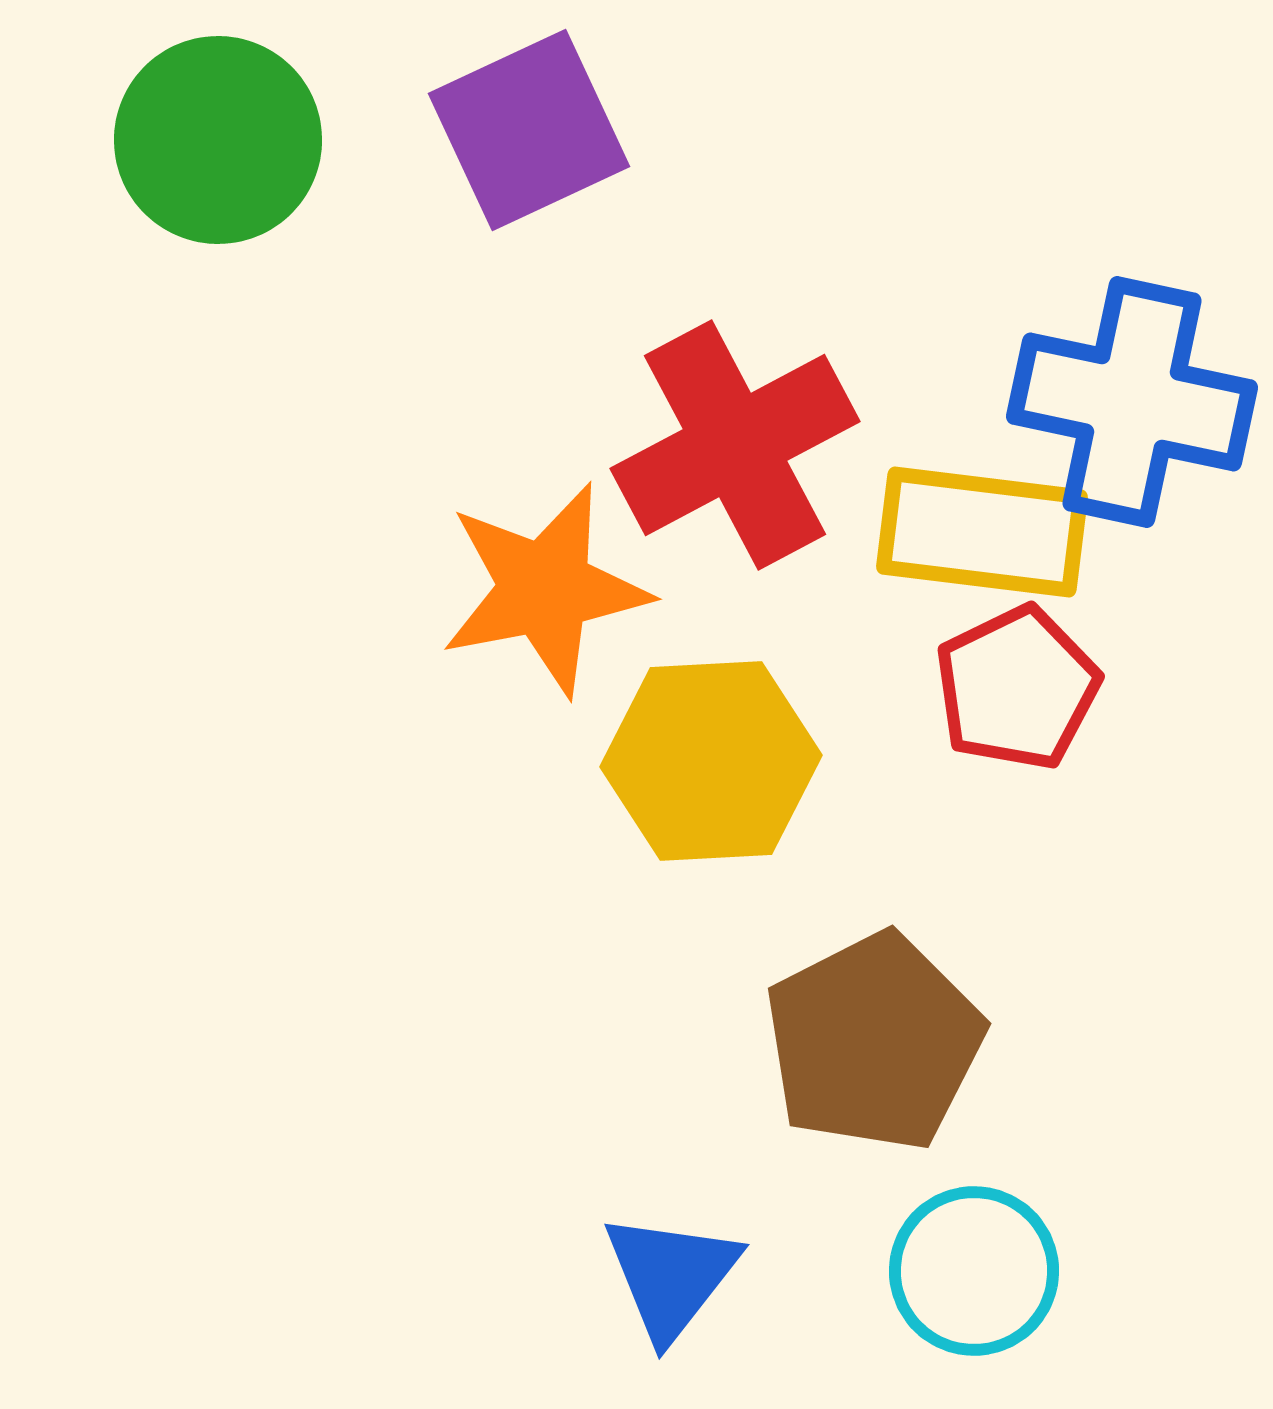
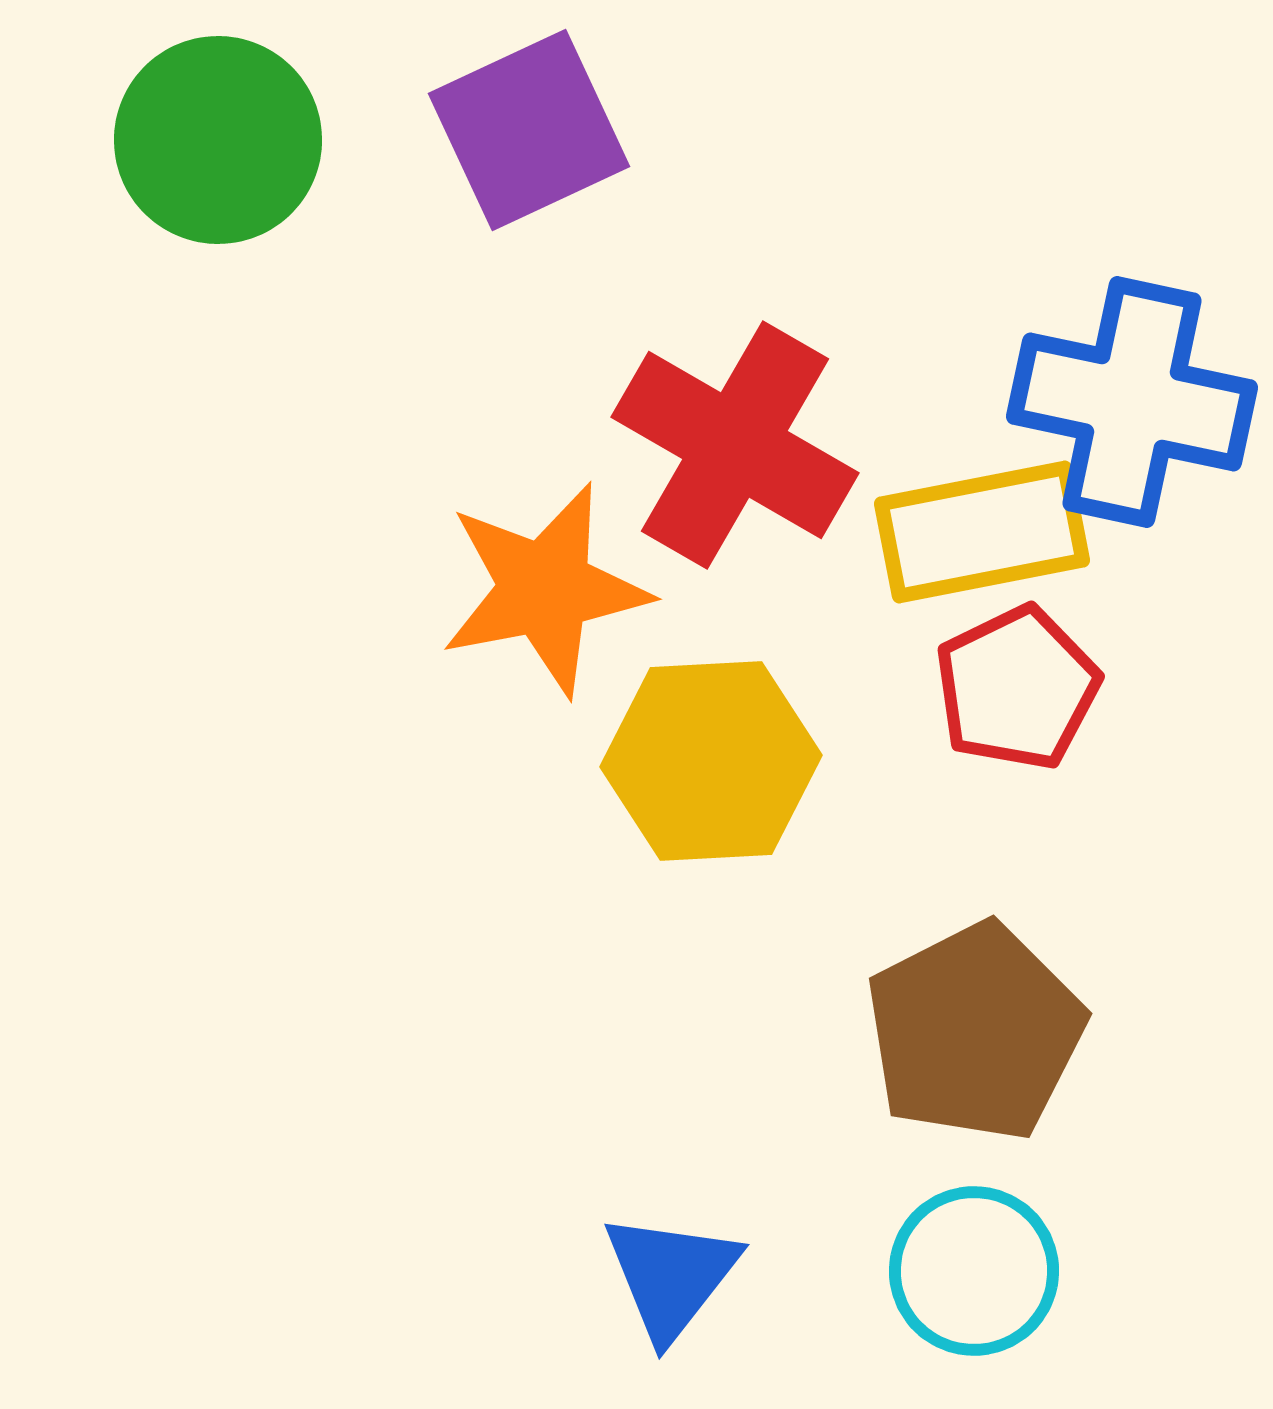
red cross: rotated 32 degrees counterclockwise
yellow rectangle: rotated 18 degrees counterclockwise
brown pentagon: moved 101 px right, 10 px up
